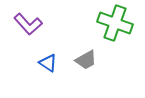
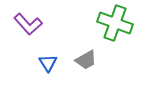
blue triangle: rotated 24 degrees clockwise
